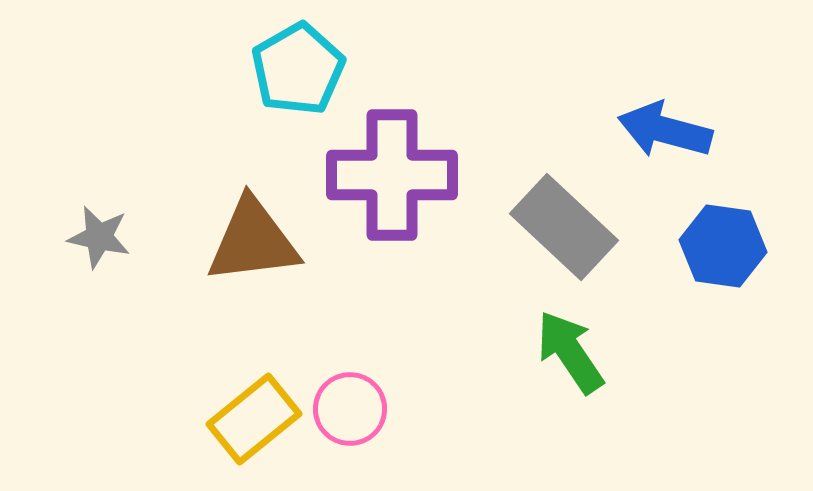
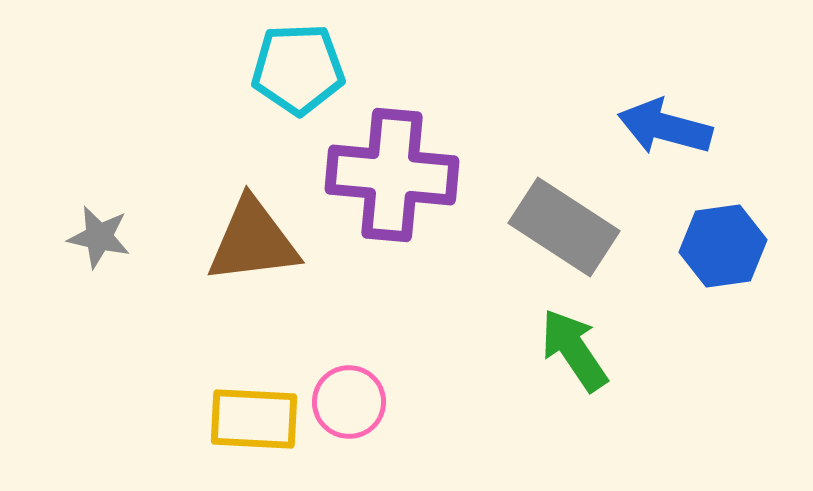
cyan pentagon: rotated 28 degrees clockwise
blue arrow: moved 3 px up
purple cross: rotated 5 degrees clockwise
gray rectangle: rotated 10 degrees counterclockwise
blue hexagon: rotated 16 degrees counterclockwise
green arrow: moved 4 px right, 2 px up
pink circle: moved 1 px left, 7 px up
yellow rectangle: rotated 42 degrees clockwise
